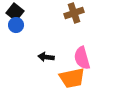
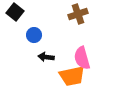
brown cross: moved 4 px right, 1 px down
blue circle: moved 18 px right, 10 px down
orange trapezoid: moved 2 px up
